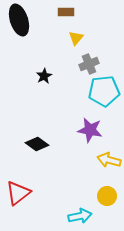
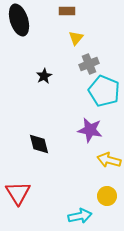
brown rectangle: moved 1 px right, 1 px up
cyan pentagon: rotated 28 degrees clockwise
black diamond: moved 2 px right; rotated 40 degrees clockwise
red triangle: rotated 24 degrees counterclockwise
